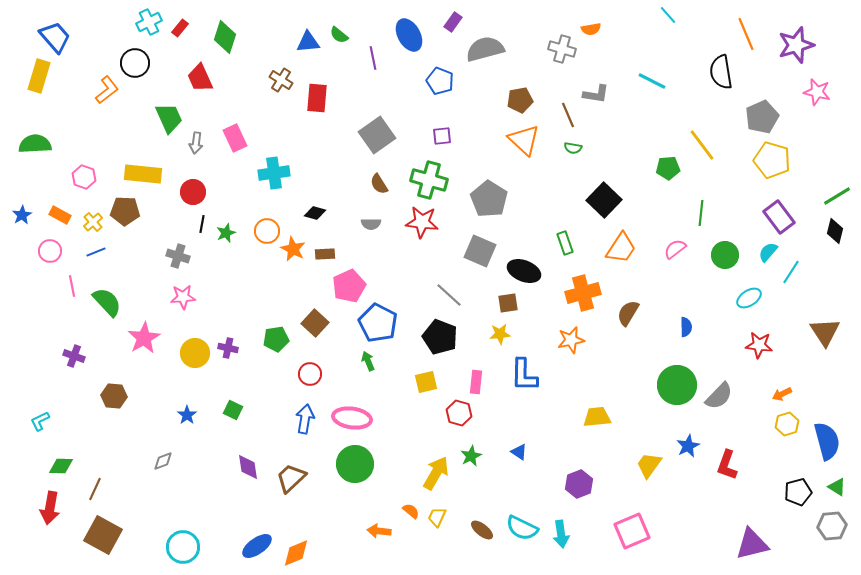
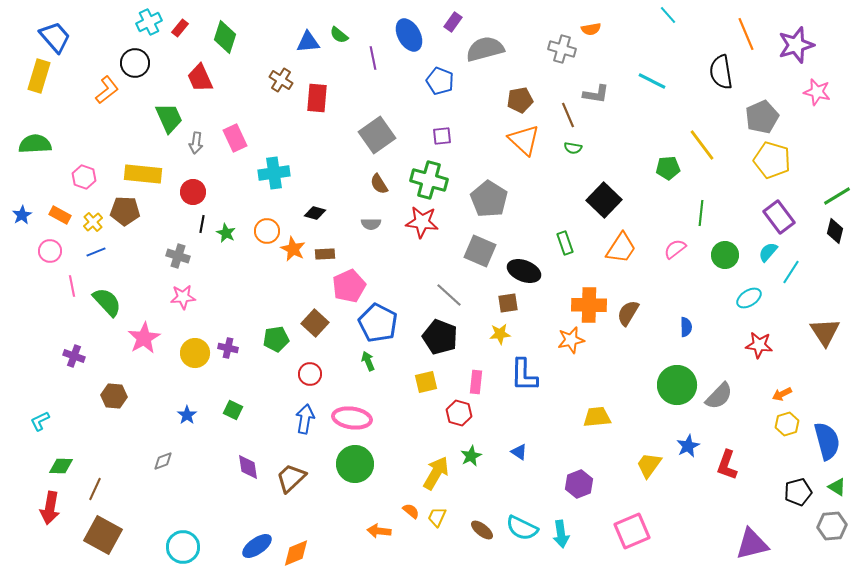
green star at (226, 233): rotated 24 degrees counterclockwise
orange cross at (583, 293): moved 6 px right, 12 px down; rotated 16 degrees clockwise
